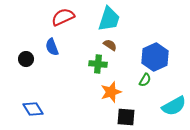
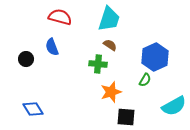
red semicircle: moved 3 px left; rotated 40 degrees clockwise
